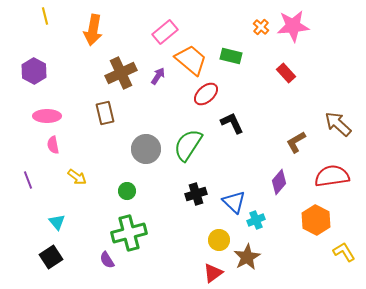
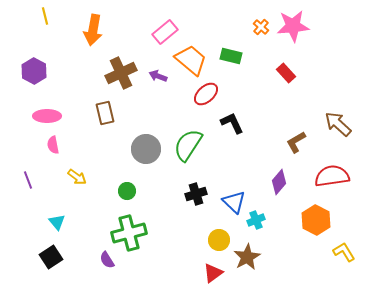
purple arrow: rotated 102 degrees counterclockwise
